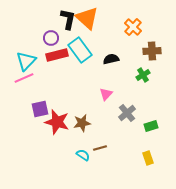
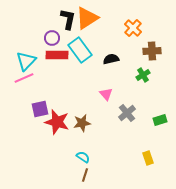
orange triangle: rotated 45 degrees clockwise
orange cross: moved 1 px down
purple circle: moved 1 px right
red rectangle: rotated 15 degrees clockwise
pink triangle: rotated 24 degrees counterclockwise
green rectangle: moved 9 px right, 6 px up
brown line: moved 15 px left, 27 px down; rotated 56 degrees counterclockwise
cyan semicircle: moved 2 px down
